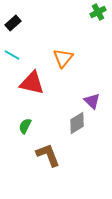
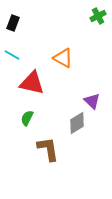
green cross: moved 4 px down
black rectangle: rotated 28 degrees counterclockwise
orange triangle: rotated 40 degrees counterclockwise
green semicircle: moved 2 px right, 8 px up
brown L-shape: moved 6 px up; rotated 12 degrees clockwise
